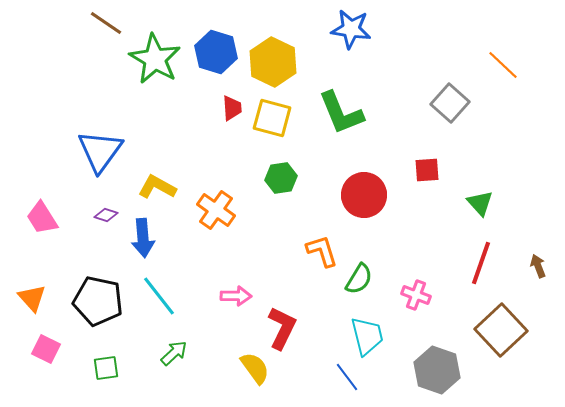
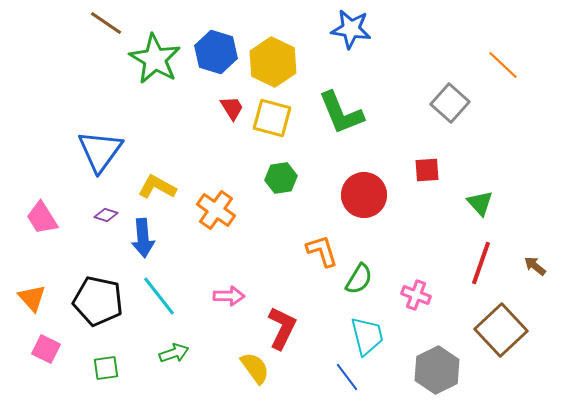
red trapezoid: rotated 28 degrees counterclockwise
brown arrow: moved 3 px left; rotated 30 degrees counterclockwise
pink arrow: moved 7 px left
green arrow: rotated 24 degrees clockwise
gray hexagon: rotated 15 degrees clockwise
